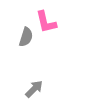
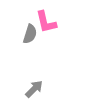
gray semicircle: moved 4 px right, 3 px up
